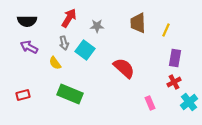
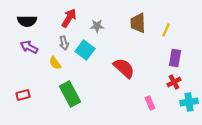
green rectangle: rotated 40 degrees clockwise
cyan cross: rotated 30 degrees clockwise
